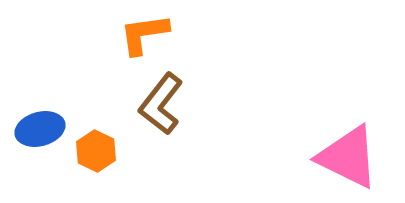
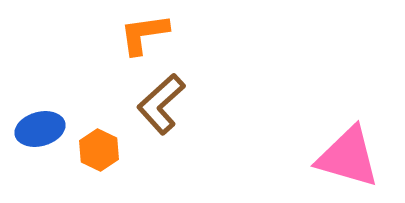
brown L-shape: rotated 10 degrees clockwise
orange hexagon: moved 3 px right, 1 px up
pink triangle: rotated 10 degrees counterclockwise
